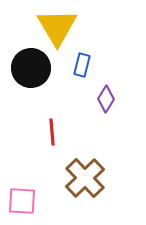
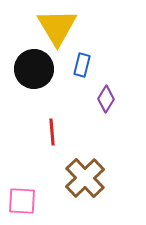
black circle: moved 3 px right, 1 px down
